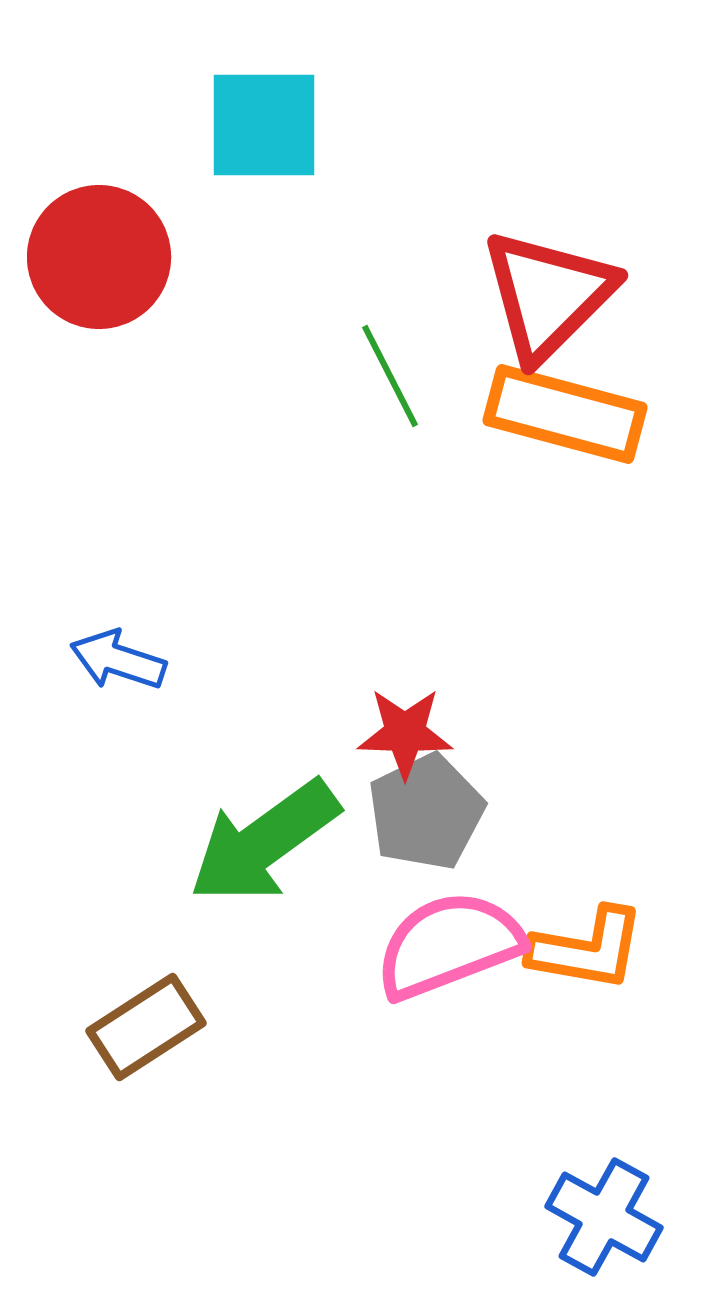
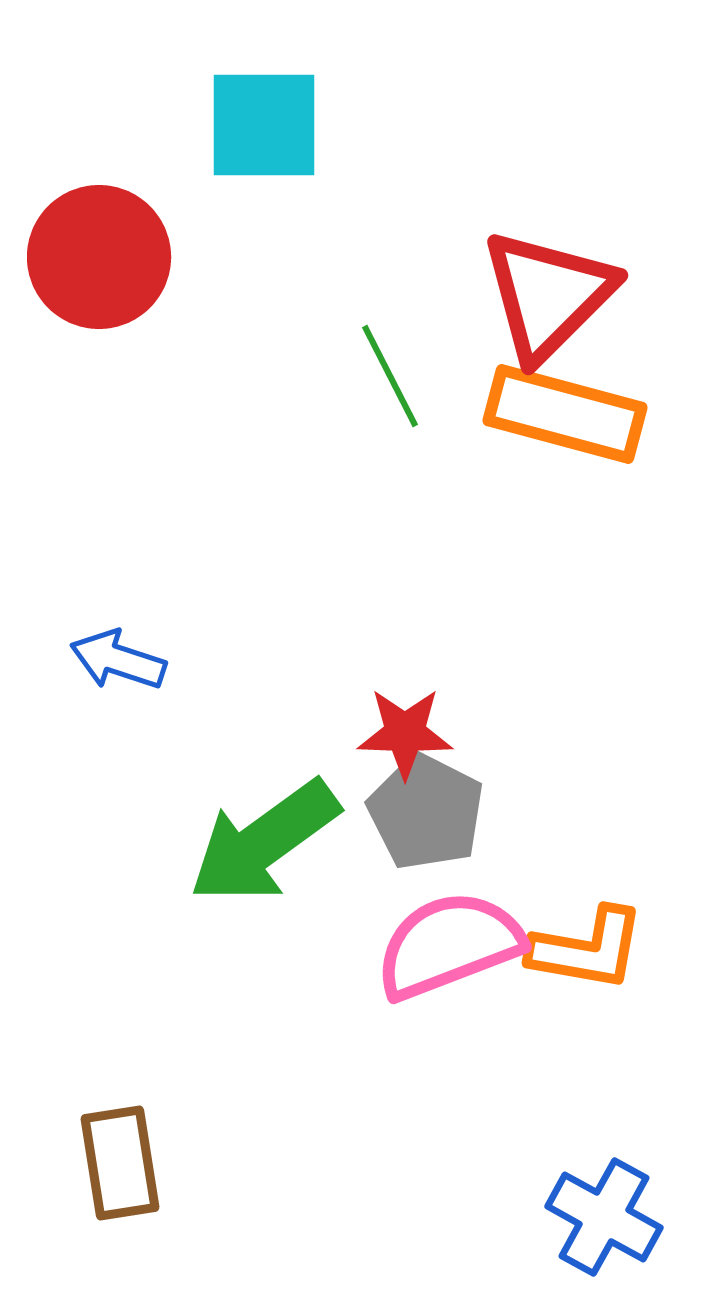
gray pentagon: rotated 19 degrees counterclockwise
brown rectangle: moved 26 px left, 136 px down; rotated 66 degrees counterclockwise
